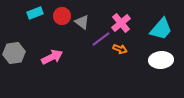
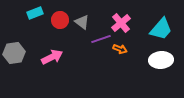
red circle: moved 2 px left, 4 px down
purple line: rotated 18 degrees clockwise
